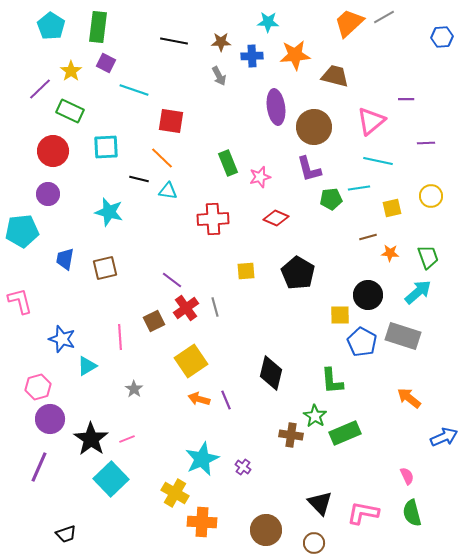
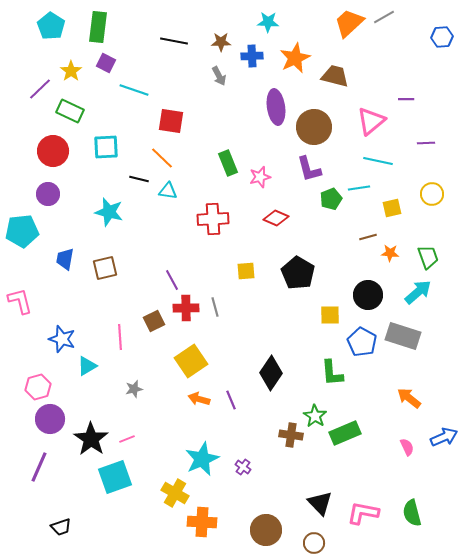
orange star at (295, 55): moved 3 px down; rotated 20 degrees counterclockwise
yellow circle at (431, 196): moved 1 px right, 2 px up
green pentagon at (331, 199): rotated 15 degrees counterclockwise
purple line at (172, 280): rotated 25 degrees clockwise
red cross at (186, 308): rotated 35 degrees clockwise
yellow square at (340, 315): moved 10 px left
black diamond at (271, 373): rotated 20 degrees clockwise
green L-shape at (332, 381): moved 8 px up
gray star at (134, 389): rotated 24 degrees clockwise
purple line at (226, 400): moved 5 px right
pink semicircle at (407, 476): moved 29 px up
cyan square at (111, 479): moved 4 px right, 2 px up; rotated 24 degrees clockwise
black trapezoid at (66, 534): moved 5 px left, 7 px up
